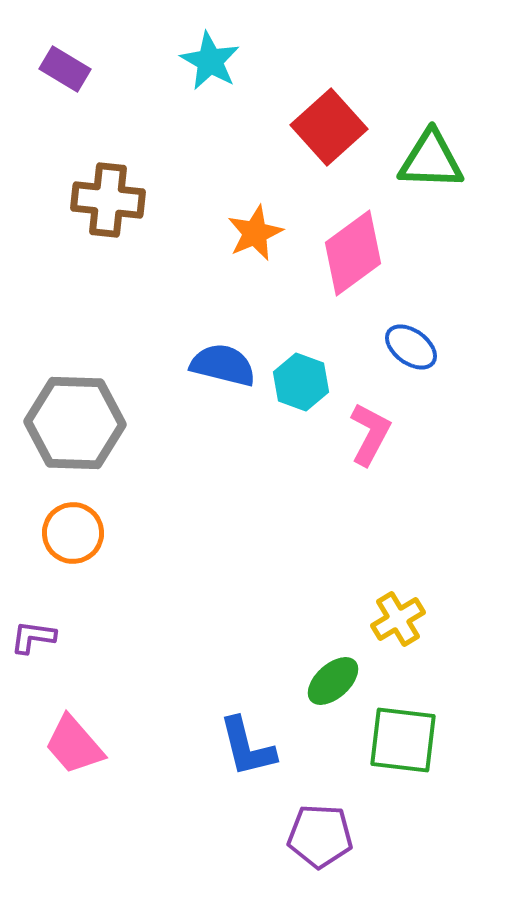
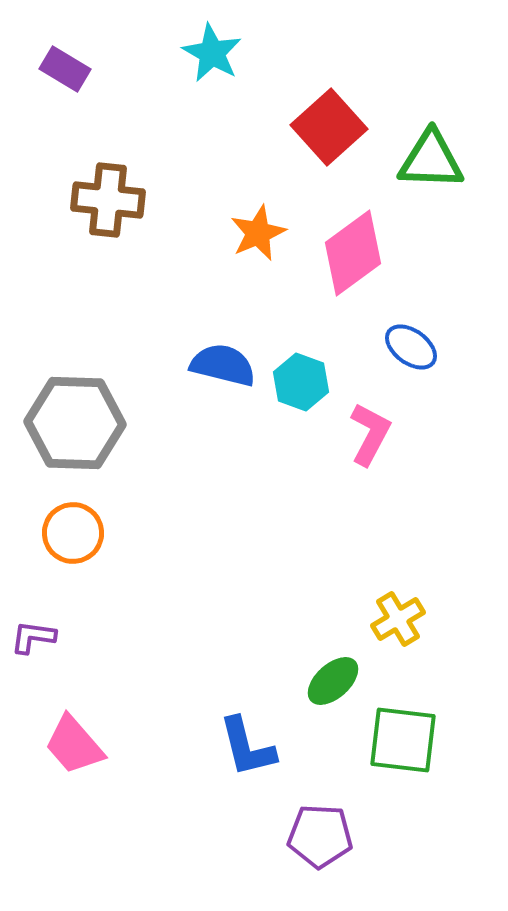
cyan star: moved 2 px right, 8 px up
orange star: moved 3 px right
